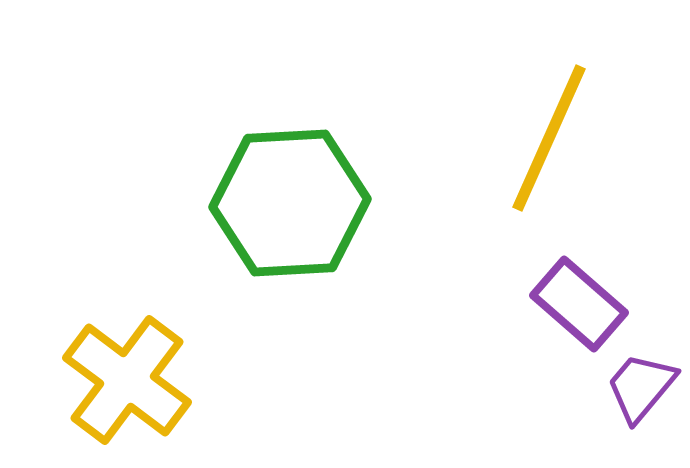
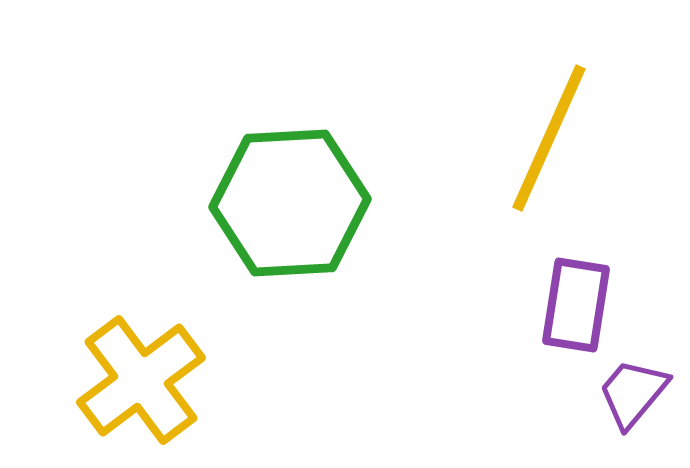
purple rectangle: moved 3 px left, 1 px down; rotated 58 degrees clockwise
yellow cross: moved 14 px right; rotated 16 degrees clockwise
purple trapezoid: moved 8 px left, 6 px down
